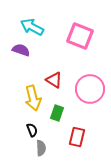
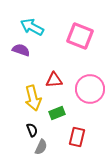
red triangle: rotated 36 degrees counterclockwise
green rectangle: rotated 49 degrees clockwise
gray semicircle: moved 1 px up; rotated 28 degrees clockwise
